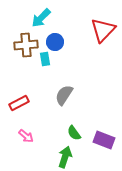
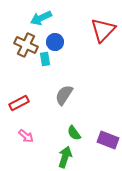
cyan arrow: rotated 20 degrees clockwise
brown cross: rotated 30 degrees clockwise
purple rectangle: moved 4 px right
